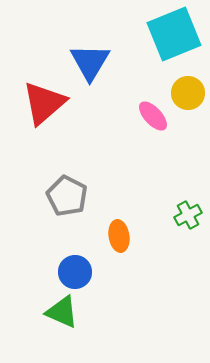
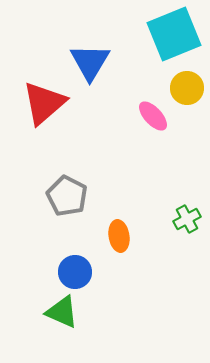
yellow circle: moved 1 px left, 5 px up
green cross: moved 1 px left, 4 px down
